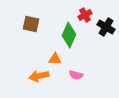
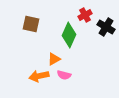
orange triangle: moved 1 px left; rotated 32 degrees counterclockwise
pink semicircle: moved 12 px left
